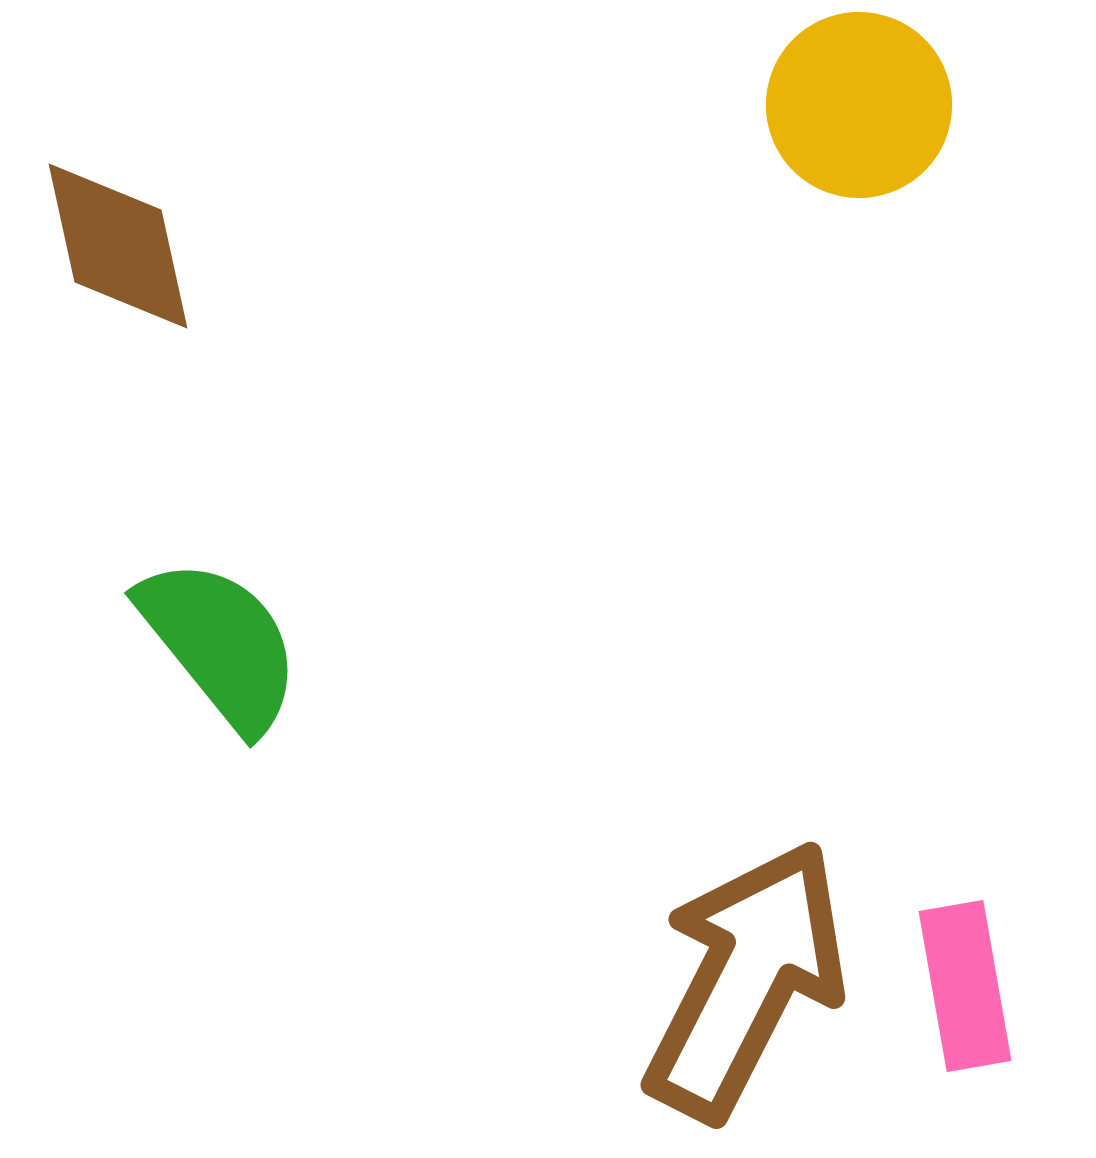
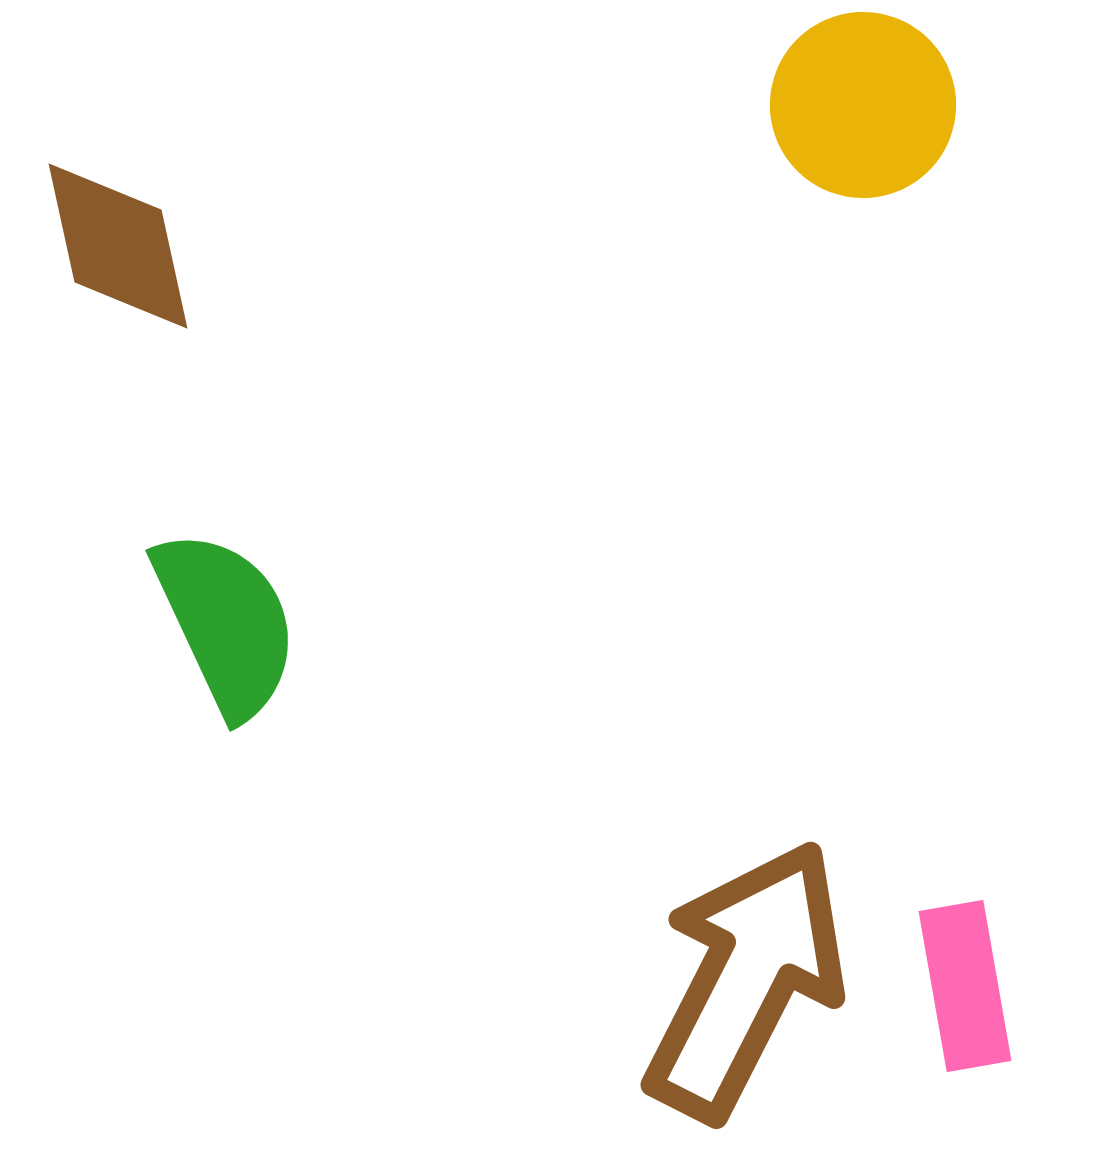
yellow circle: moved 4 px right
green semicircle: moved 6 px right, 21 px up; rotated 14 degrees clockwise
